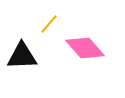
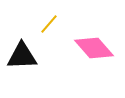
pink diamond: moved 9 px right
